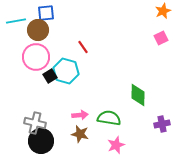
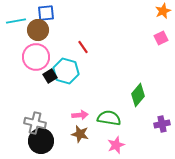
green diamond: rotated 40 degrees clockwise
